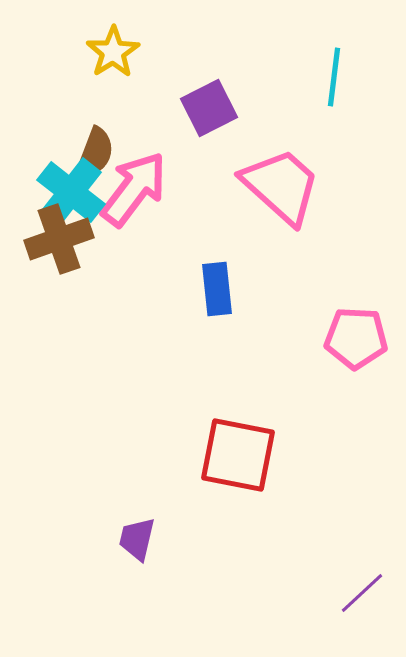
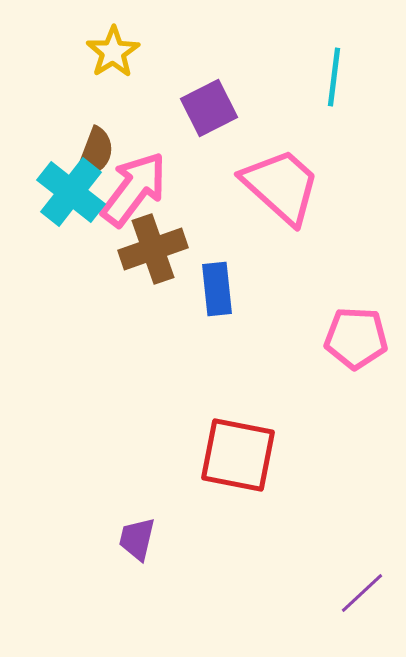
brown cross: moved 94 px right, 10 px down
